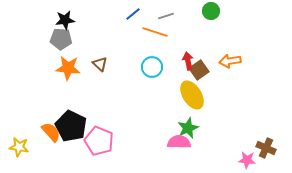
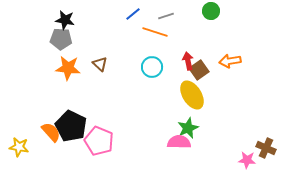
black star: rotated 18 degrees clockwise
